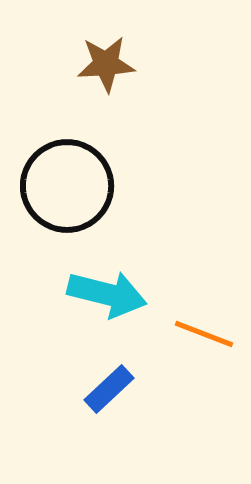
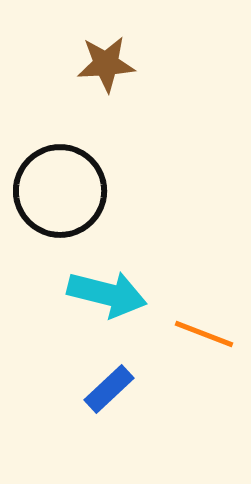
black circle: moved 7 px left, 5 px down
